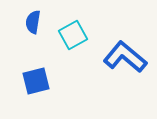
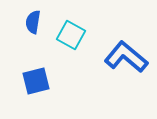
cyan square: moved 2 px left; rotated 32 degrees counterclockwise
blue L-shape: moved 1 px right
